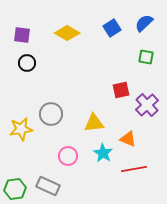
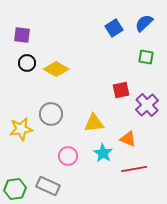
blue square: moved 2 px right
yellow diamond: moved 11 px left, 36 px down
